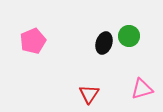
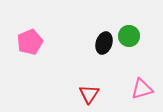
pink pentagon: moved 3 px left, 1 px down
